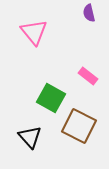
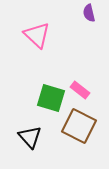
pink triangle: moved 3 px right, 3 px down; rotated 8 degrees counterclockwise
pink rectangle: moved 8 px left, 14 px down
green square: rotated 12 degrees counterclockwise
